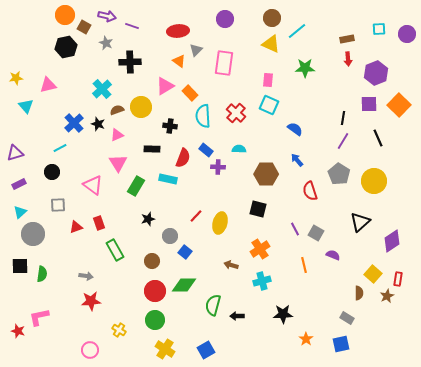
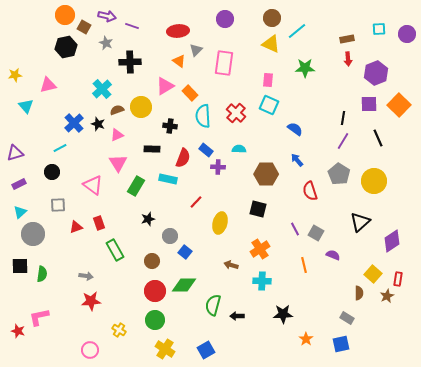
yellow star at (16, 78): moved 1 px left, 3 px up
red line at (196, 216): moved 14 px up
cyan cross at (262, 281): rotated 18 degrees clockwise
